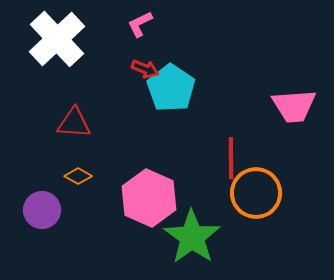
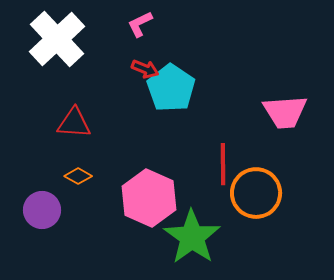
pink trapezoid: moved 9 px left, 6 px down
red line: moved 8 px left, 6 px down
